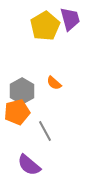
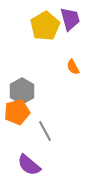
orange semicircle: moved 19 px right, 16 px up; rotated 21 degrees clockwise
